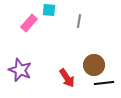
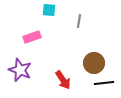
pink rectangle: moved 3 px right, 14 px down; rotated 30 degrees clockwise
brown circle: moved 2 px up
red arrow: moved 4 px left, 2 px down
